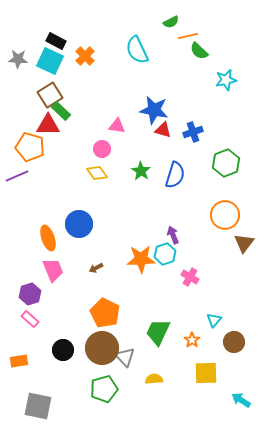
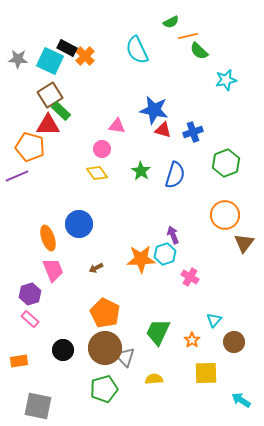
black rectangle at (56, 41): moved 11 px right, 7 px down
brown circle at (102, 348): moved 3 px right
